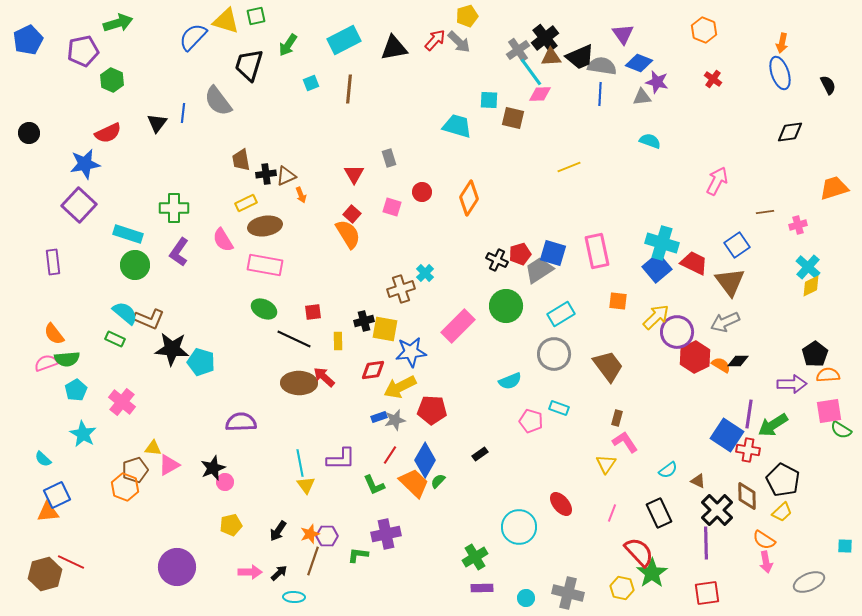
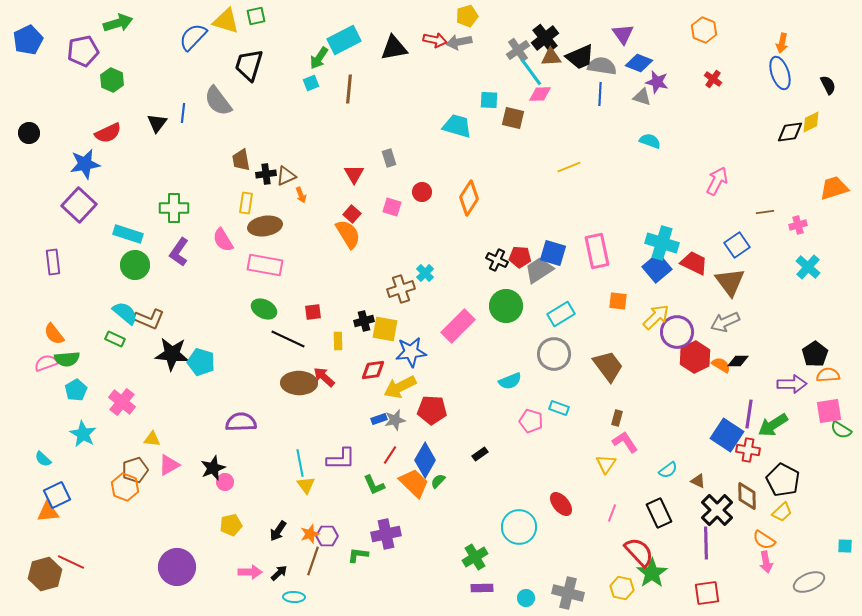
red arrow at (435, 40): rotated 60 degrees clockwise
gray arrow at (459, 42): rotated 125 degrees clockwise
green arrow at (288, 45): moved 31 px right, 13 px down
gray triangle at (642, 97): rotated 24 degrees clockwise
yellow rectangle at (246, 203): rotated 55 degrees counterclockwise
red pentagon at (520, 254): moved 3 px down; rotated 20 degrees clockwise
yellow diamond at (811, 286): moved 164 px up
black line at (294, 339): moved 6 px left
black star at (172, 349): moved 5 px down
blue rectangle at (379, 417): moved 2 px down
yellow triangle at (153, 448): moved 1 px left, 9 px up
